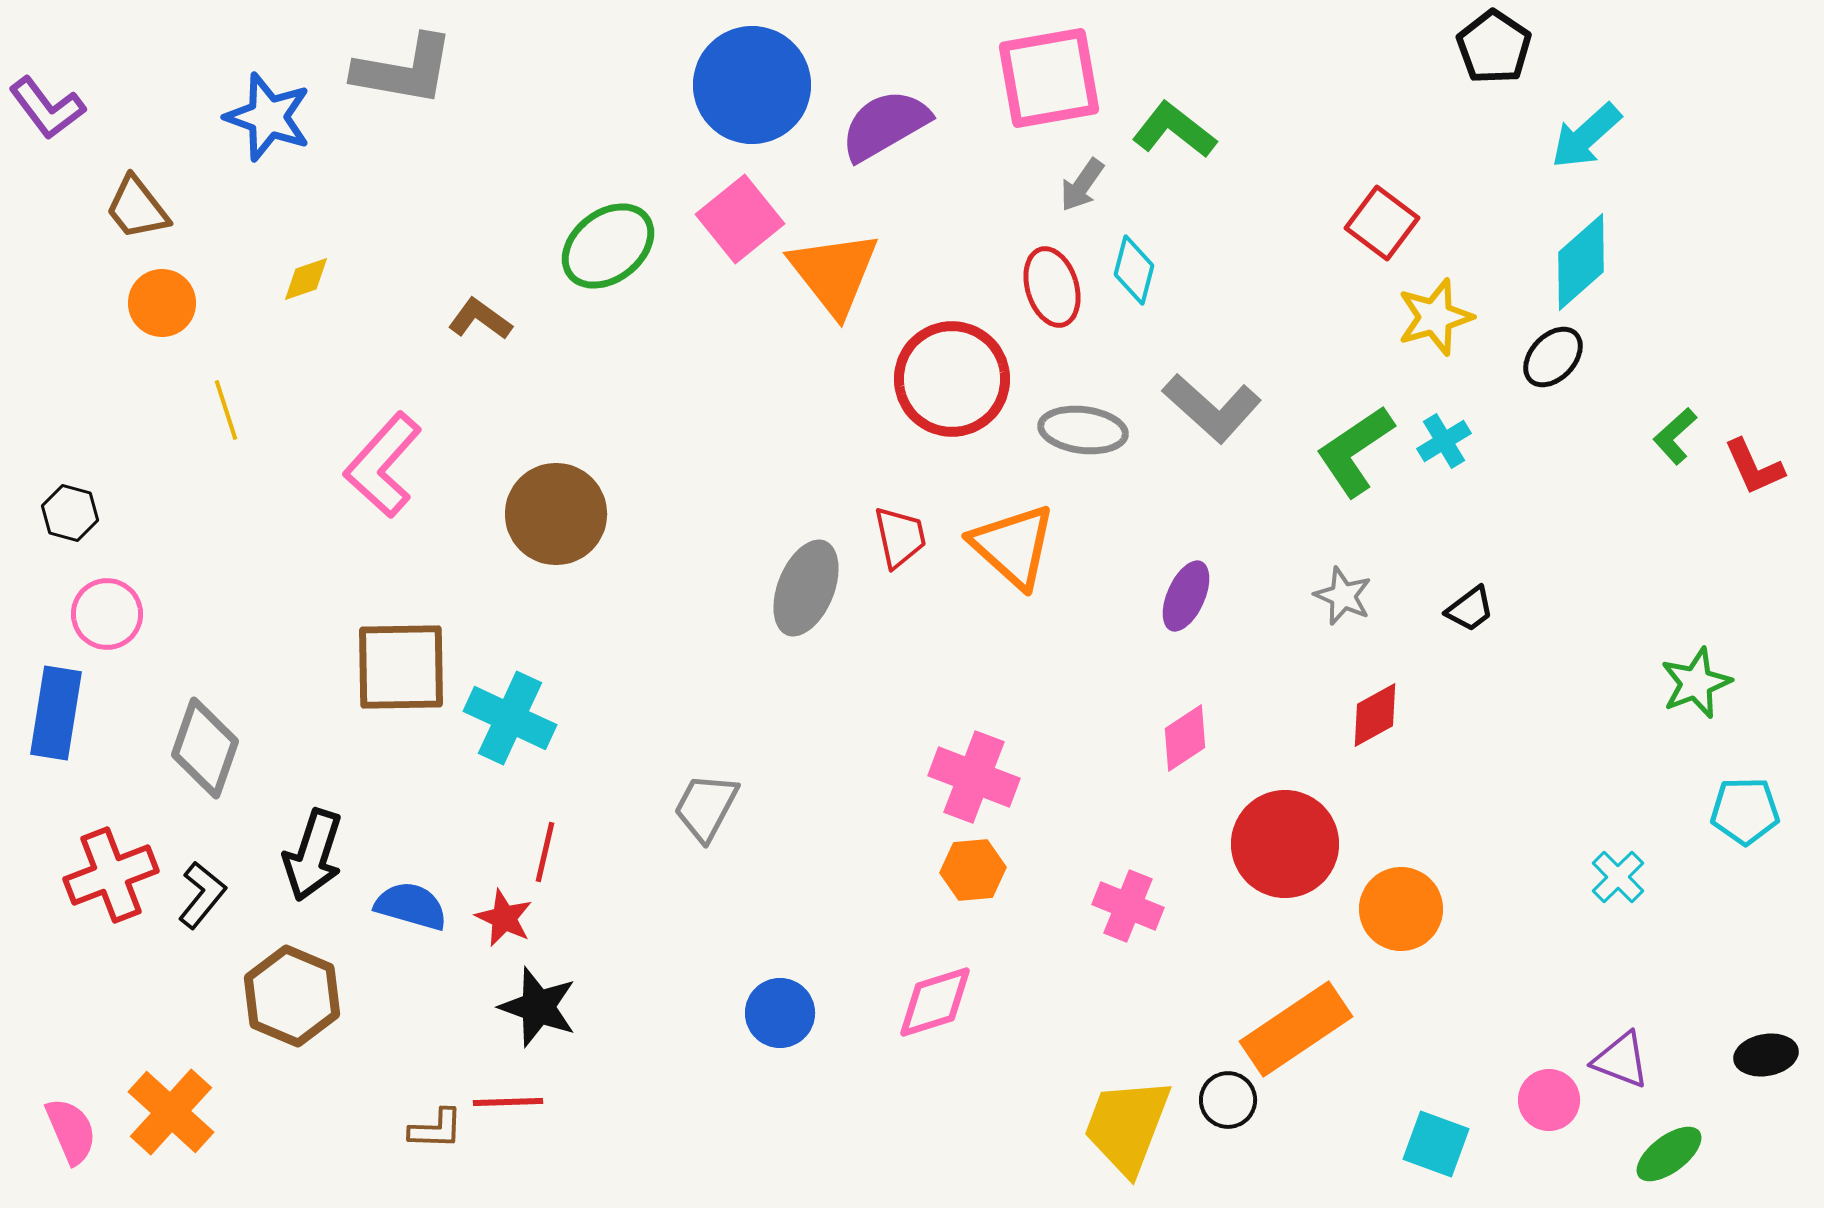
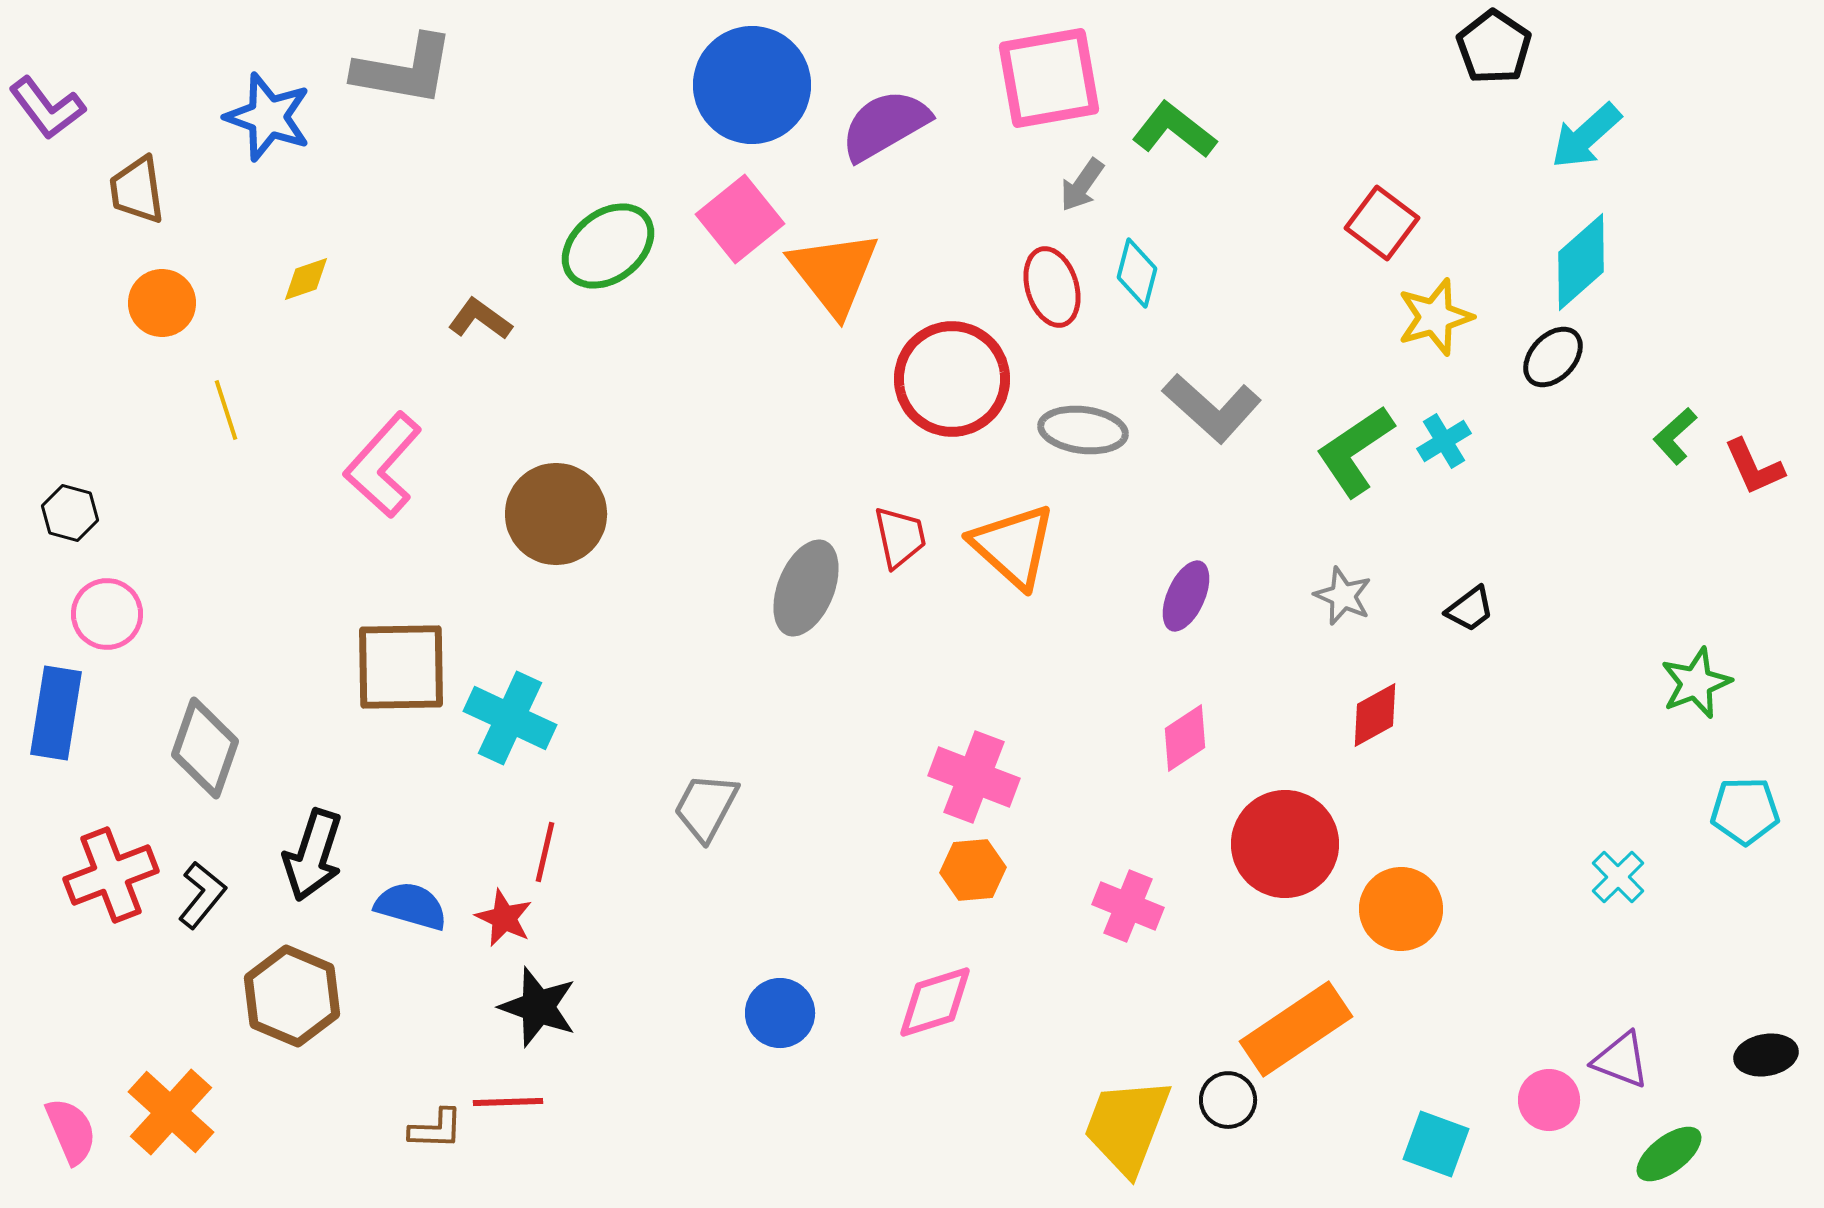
brown trapezoid at (137, 208): moved 18 px up; rotated 30 degrees clockwise
cyan diamond at (1134, 270): moved 3 px right, 3 px down
